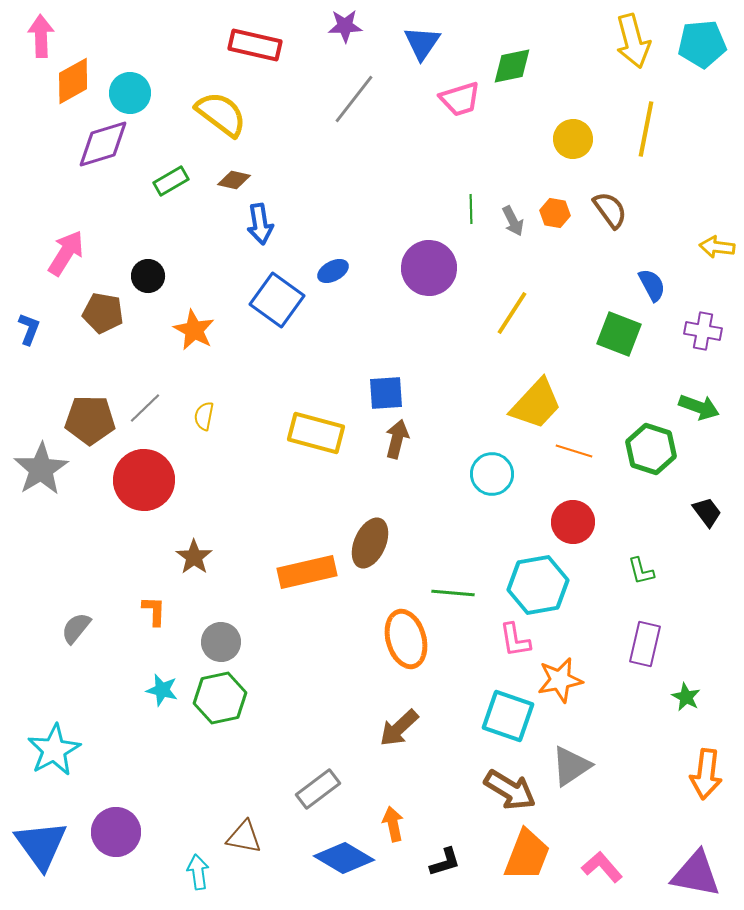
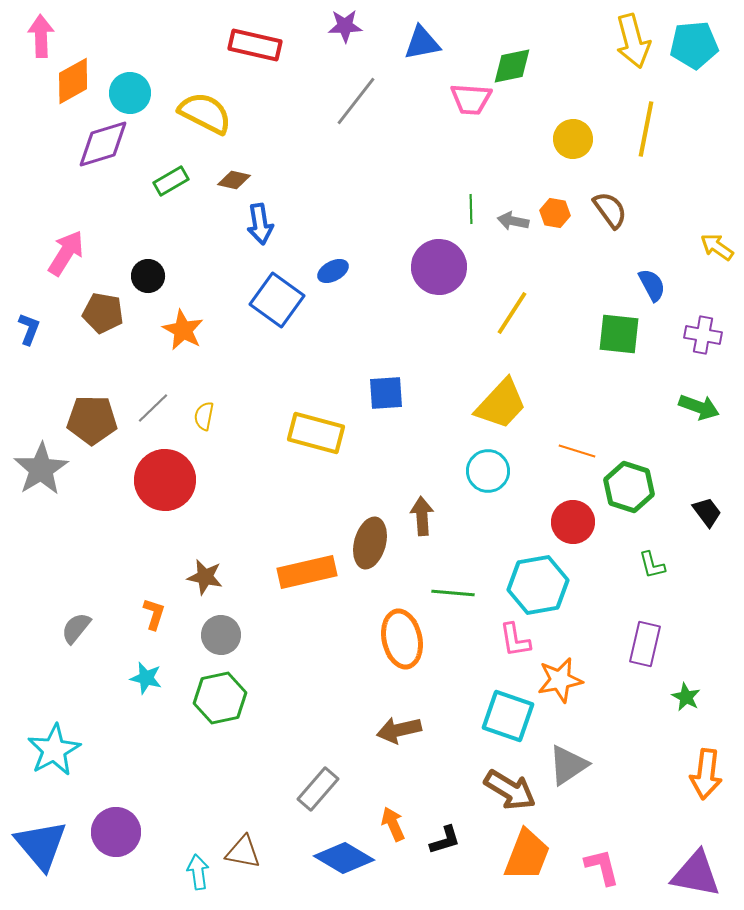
blue triangle at (422, 43): rotated 45 degrees clockwise
cyan pentagon at (702, 44): moved 8 px left, 1 px down
gray line at (354, 99): moved 2 px right, 2 px down
pink trapezoid at (460, 99): moved 11 px right; rotated 21 degrees clockwise
yellow semicircle at (221, 114): moved 16 px left, 1 px up; rotated 10 degrees counterclockwise
gray arrow at (513, 221): rotated 128 degrees clockwise
yellow arrow at (717, 247): rotated 28 degrees clockwise
purple circle at (429, 268): moved 10 px right, 1 px up
orange star at (194, 330): moved 11 px left
purple cross at (703, 331): moved 4 px down
green square at (619, 334): rotated 15 degrees counterclockwise
yellow trapezoid at (536, 404): moved 35 px left
gray line at (145, 408): moved 8 px right
brown pentagon at (90, 420): moved 2 px right
brown arrow at (397, 439): moved 25 px right, 77 px down; rotated 18 degrees counterclockwise
green hexagon at (651, 449): moved 22 px left, 38 px down
orange line at (574, 451): moved 3 px right
cyan circle at (492, 474): moved 4 px left, 3 px up
red circle at (144, 480): moved 21 px right
brown ellipse at (370, 543): rotated 9 degrees counterclockwise
brown star at (194, 557): moved 11 px right, 20 px down; rotated 24 degrees counterclockwise
green L-shape at (641, 571): moved 11 px right, 6 px up
orange L-shape at (154, 611): moved 3 px down; rotated 16 degrees clockwise
orange ellipse at (406, 639): moved 4 px left; rotated 4 degrees clockwise
gray circle at (221, 642): moved 7 px up
cyan star at (162, 690): moved 16 px left, 12 px up
brown arrow at (399, 728): moved 2 px down; rotated 30 degrees clockwise
gray triangle at (571, 766): moved 3 px left, 1 px up
gray rectangle at (318, 789): rotated 12 degrees counterclockwise
orange arrow at (393, 824): rotated 12 degrees counterclockwise
brown triangle at (244, 837): moved 1 px left, 15 px down
blue triangle at (41, 845): rotated 4 degrees counterclockwise
black L-shape at (445, 862): moved 22 px up
pink L-shape at (602, 867): rotated 27 degrees clockwise
